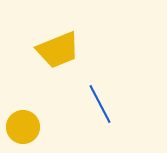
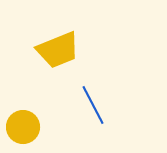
blue line: moved 7 px left, 1 px down
